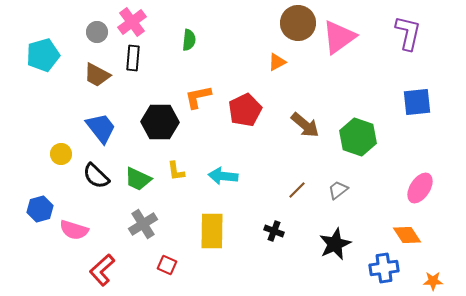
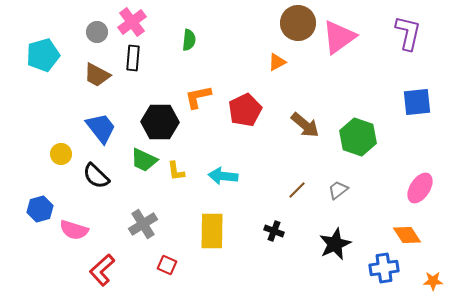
green trapezoid: moved 6 px right, 19 px up
